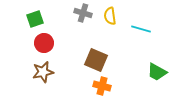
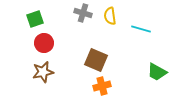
orange cross: rotated 30 degrees counterclockwise
